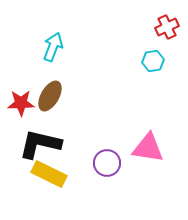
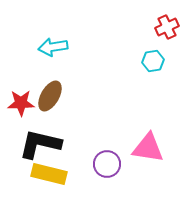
cyan arrow: rotated 120 degrees counterclockwise
purple circle: moved 1 px down
yellow rectangle: rotated 12 degrees counterclockwise
